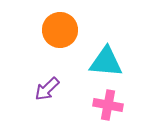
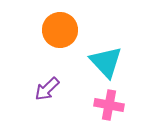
cyan triangle: rotated 42 degrees clockwise
pink cross: moved 1 px right
